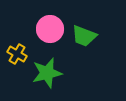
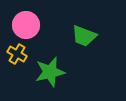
pink circle: moved 24 px left, 4 px up
green star: moved 3 px right, 1 px up
